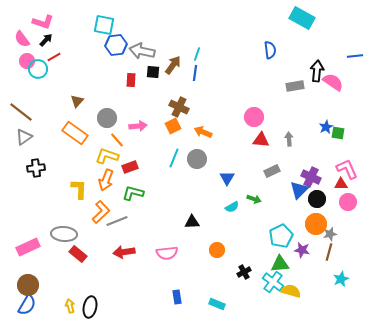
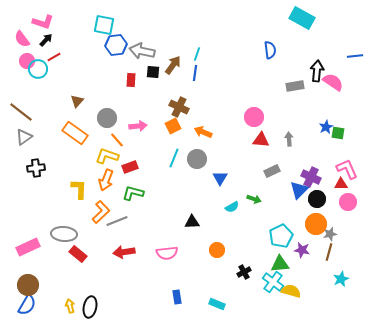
blue triangle at (227, 178): moved 7 px left
